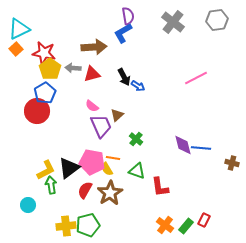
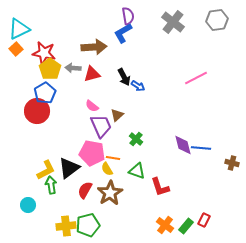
pink pentagon: moved 9 px up
red L-shape: rotated 10 degrees counterclockwise
